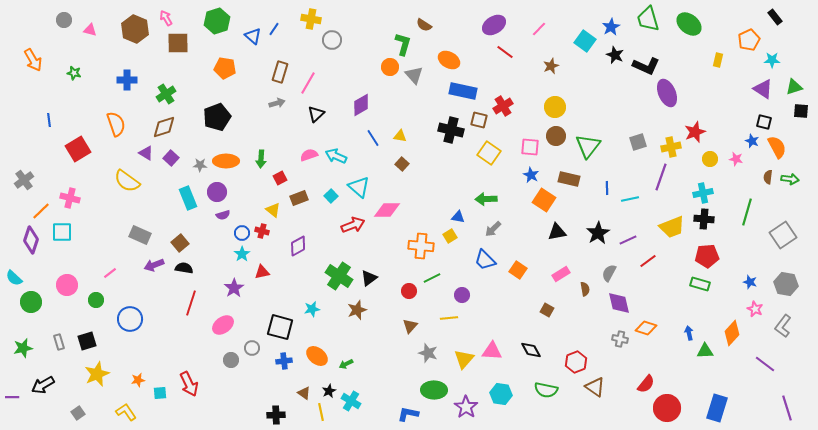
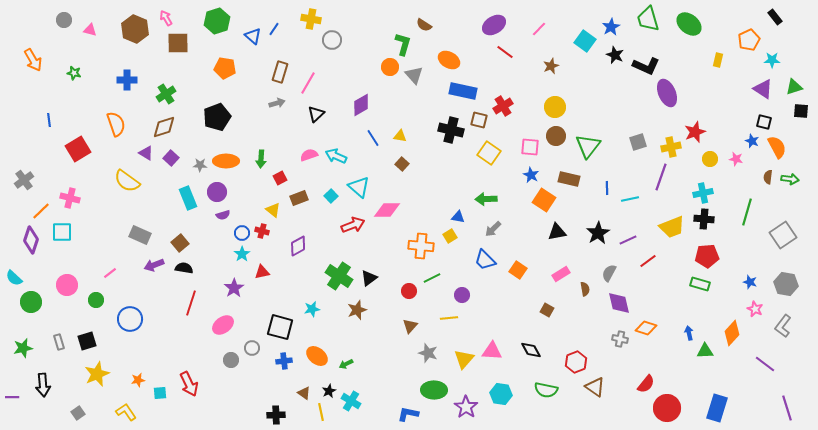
black arrow at (43, 385): rotated 65 degrees counterclockwise
